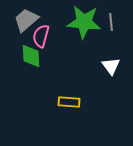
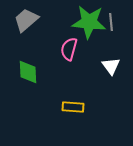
green star: moved 5 px right
pink semicircle: moved 28 px right, 13 px down
green diamond: moved 3 px left, 16 px down
yellow rectangle: moved 4 px right, 5 px down
